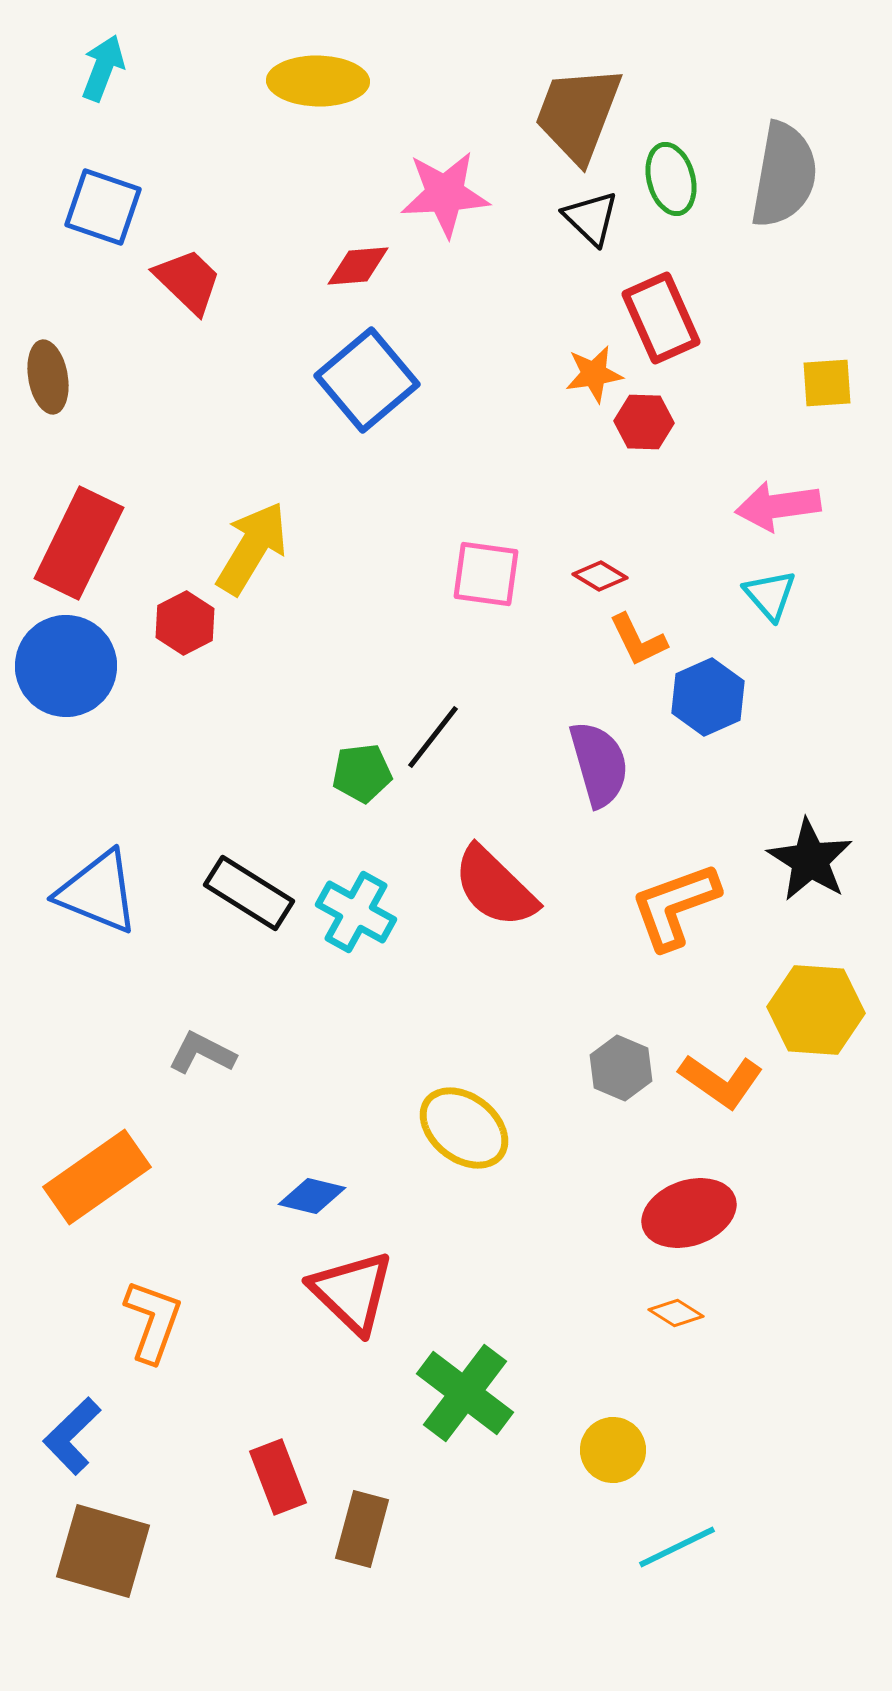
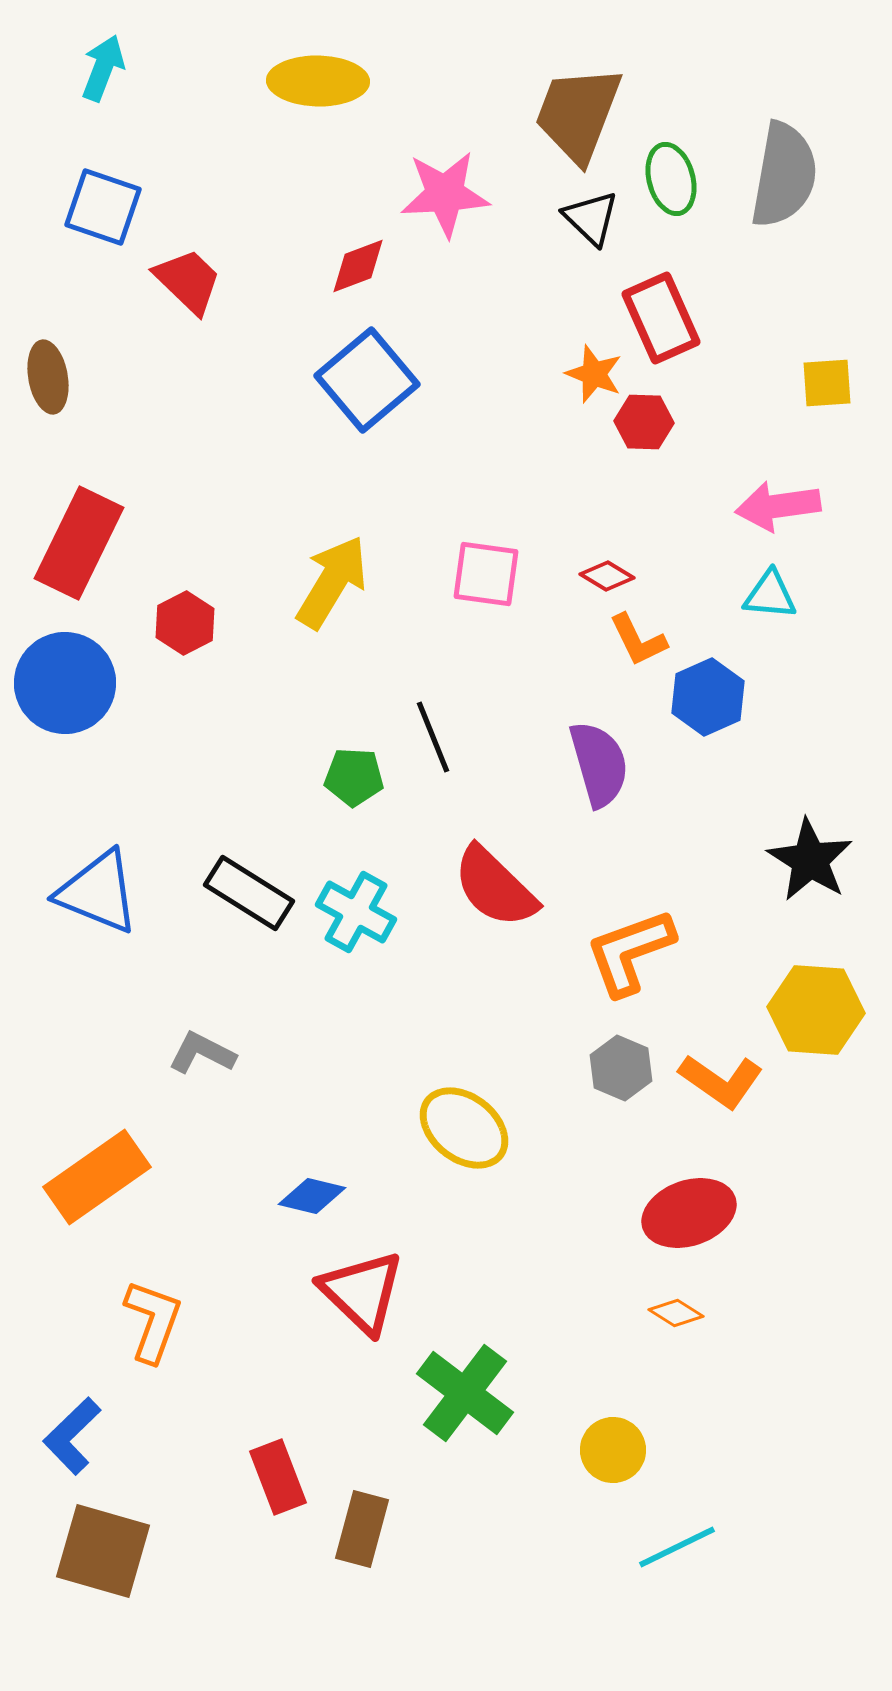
red diamond at (358, 266): rotated 16 degrees counterclockwise
orange star at (594, 374): rotated 30 degrees clockwise
yellow arrow at (252, 548): moved 80 px right, 34 px down
red diamond at (600, 576): moved 7 px right
cyan triangle at (770, 595): rotated 44 degrees counterclockwise
blue circle at (66, 666): moved 1 px left, 17 px down
black line at (433, 737): rotated 60 degrees counterclockwise
green pentagon at (362, 773): moved 8 px left, 4 px down; rotated 10 degrees clockwise
orange L-shape at (675, 906): moved 45 px left, 46 px down
red triangle at (352, 1292): moved 10 px right
